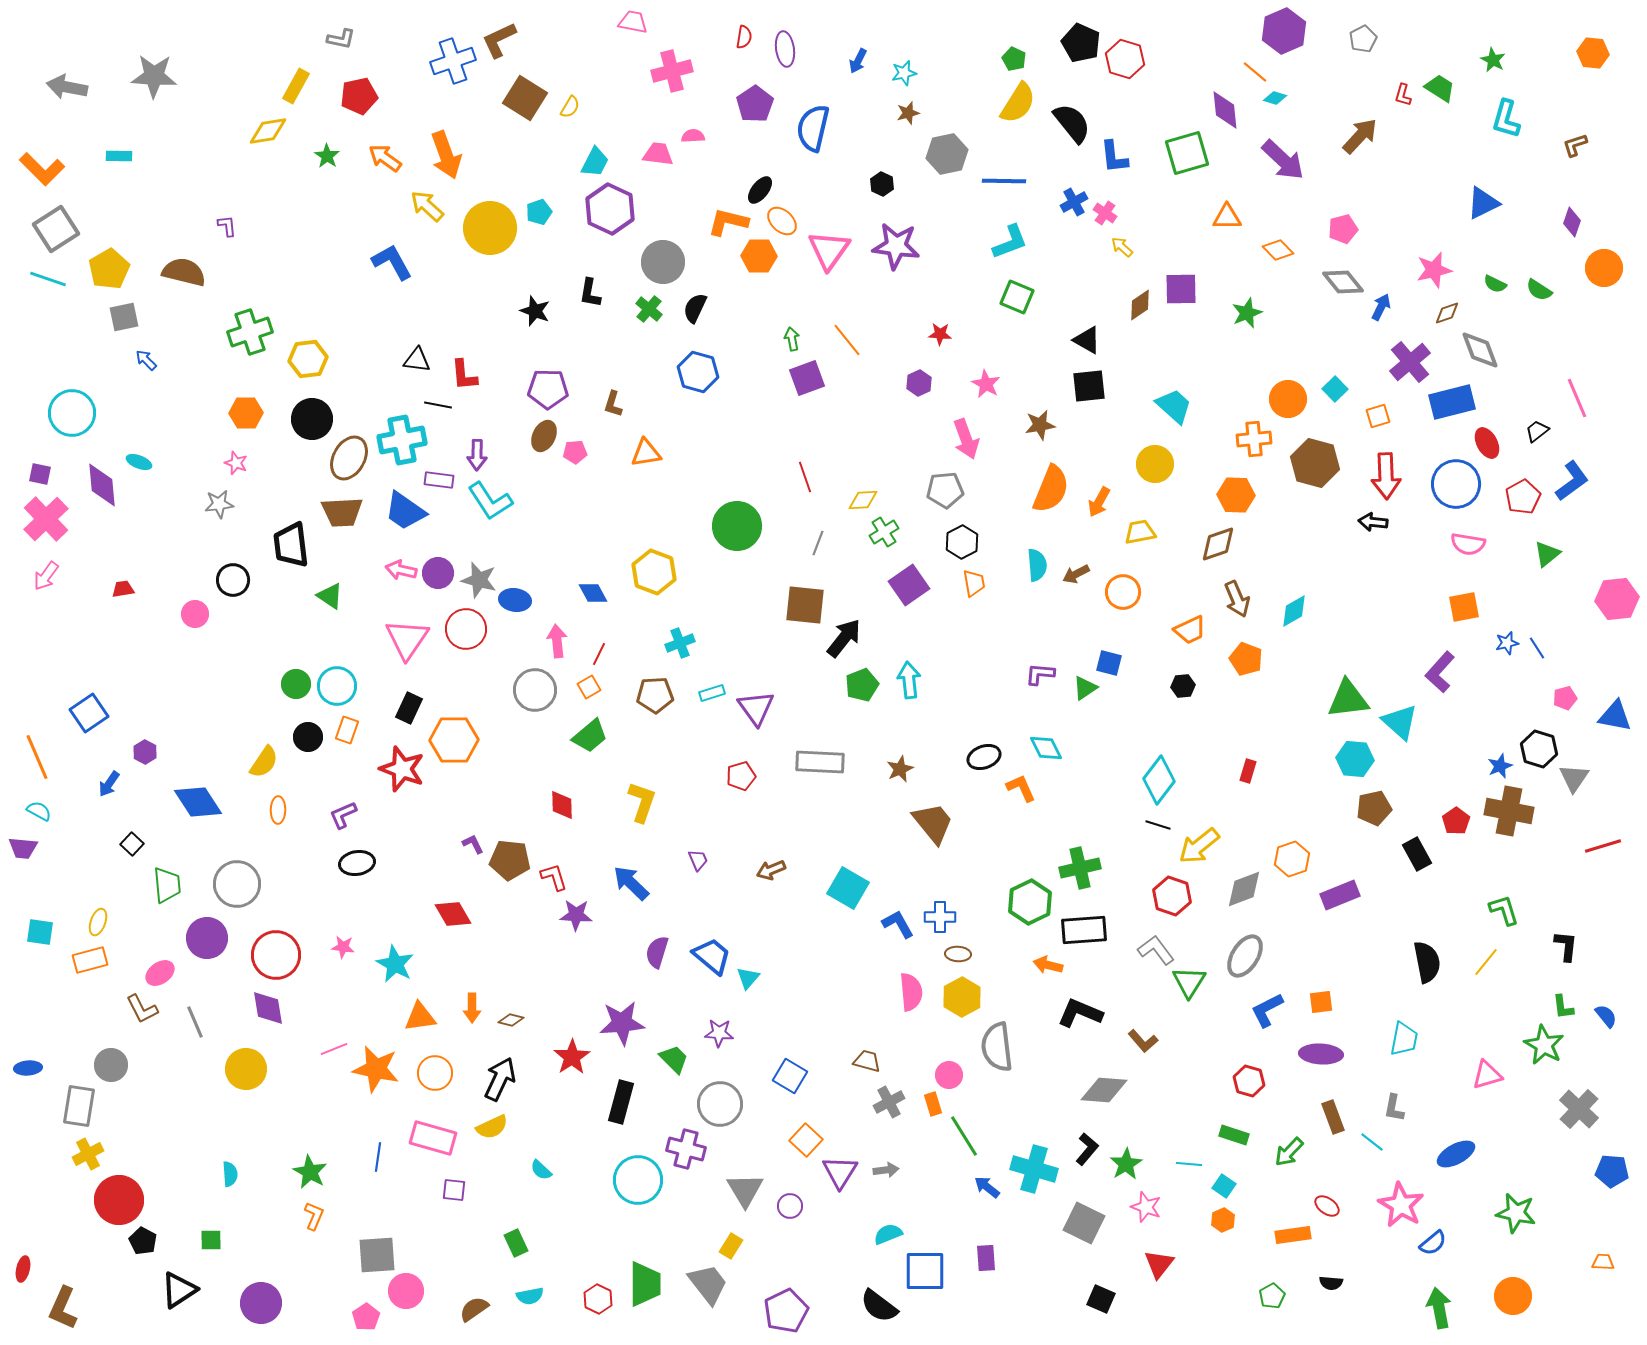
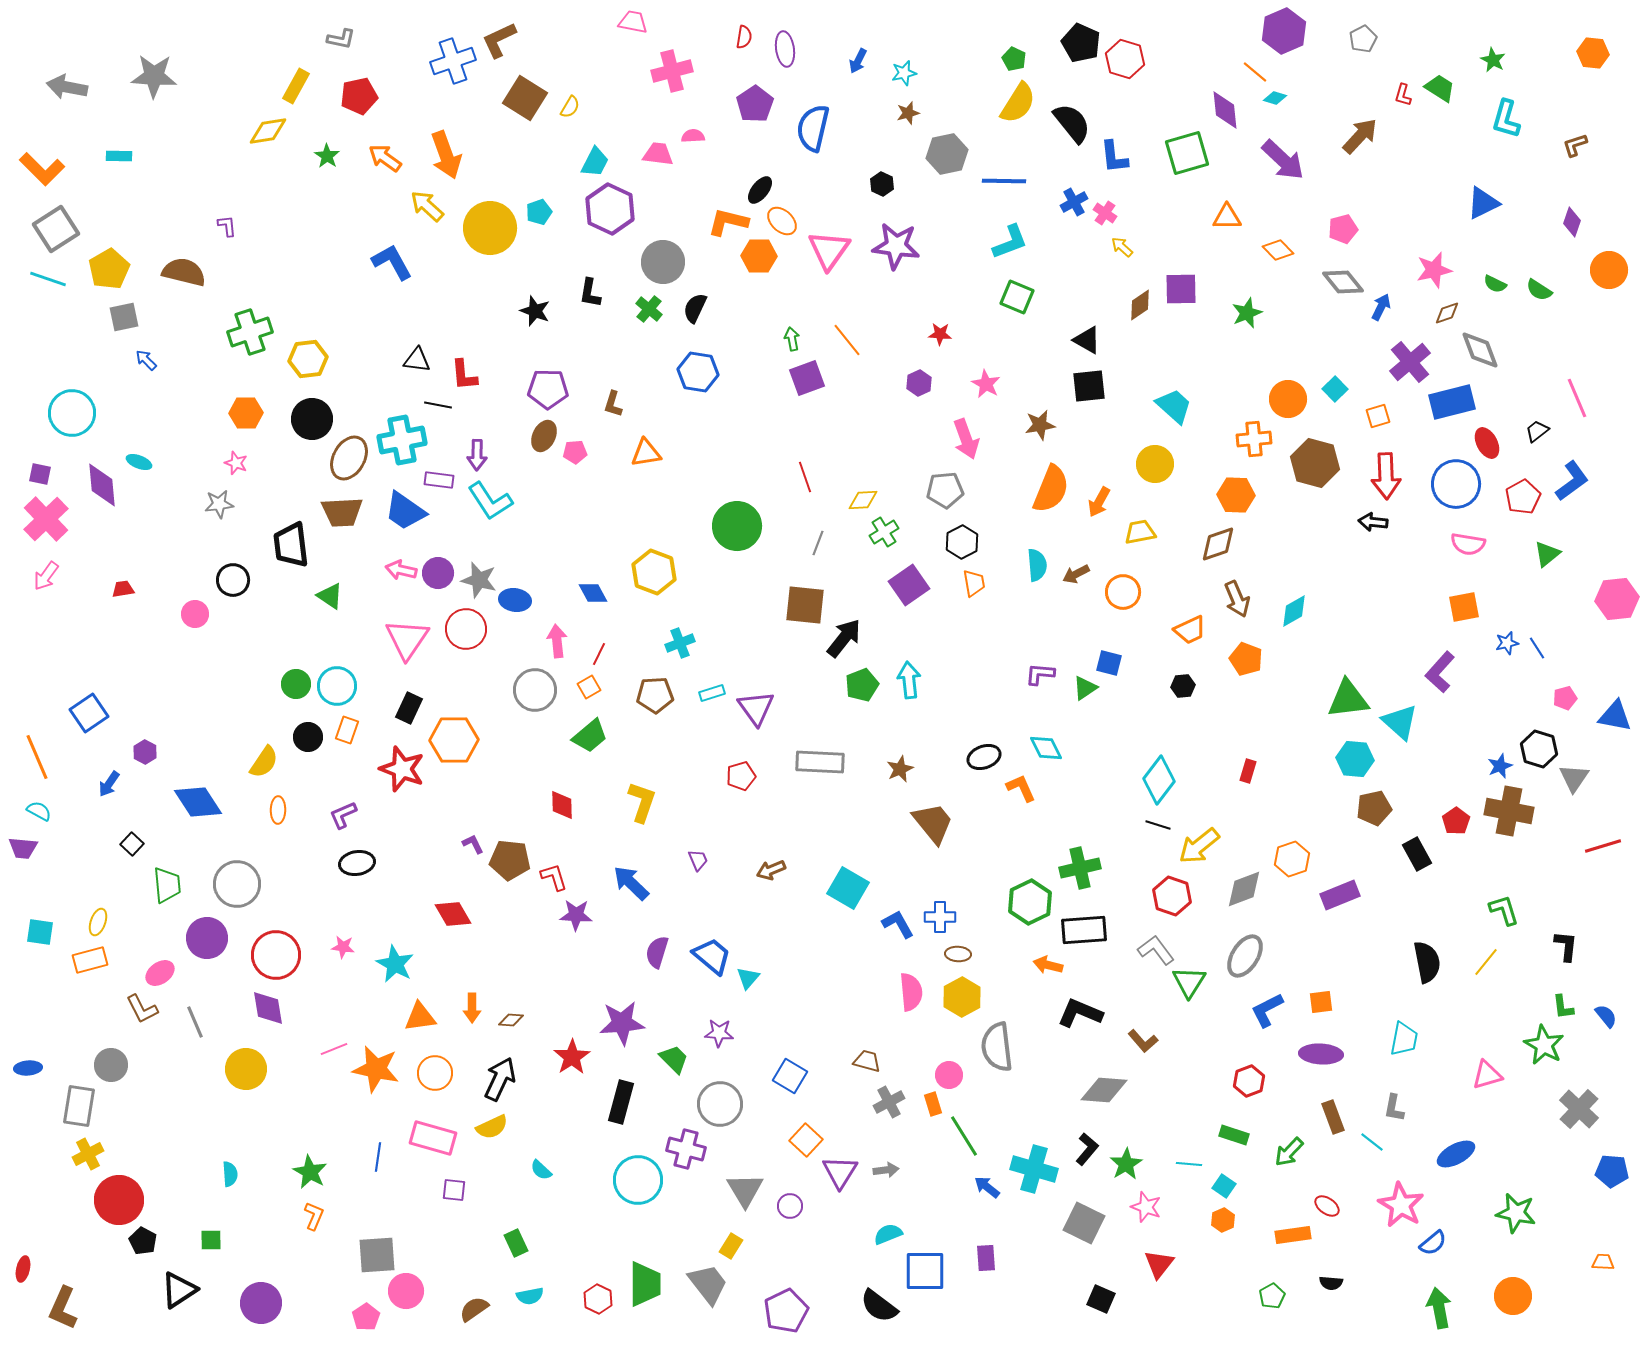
orange circle at (1604, 268): moved 5 px right, 2 px down
blue hexagon at (698, 372): rotated 6 degrees counterclockwise
brown diamond at (511, 1020): rotated 10 degrees counterclockwise
red hexagon at (1249, 1081): rotated 24 degrees clockwise
